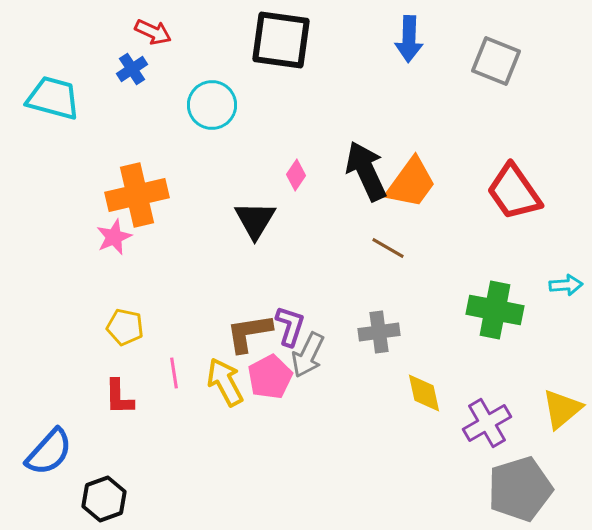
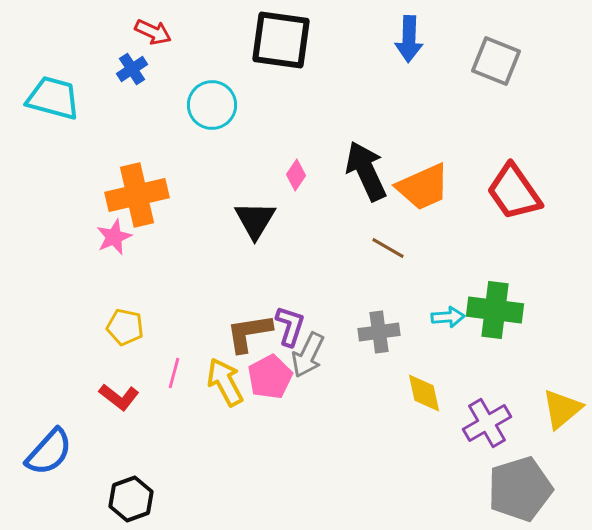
orange trapezoid: moved 12 px right, 4 px down; rotated 30 degrees clockwise
cyan arrow: moved 118 px left, 32 px down
green cross: rotated 4 degrees counterclockwise
pink line: rotated 24 degrees clockwise
red L-shape: rotated 51 degrees counterclockwise
black hexagon: moved 27 px right
